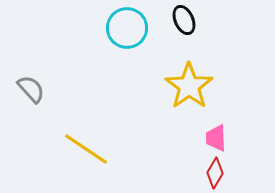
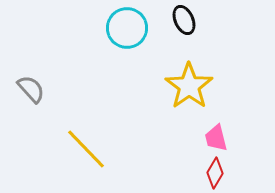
pink trapezoid: rotated 12 degrees counterclockwise
yellow line: rotated 12 degrees clockwise
